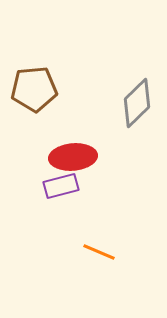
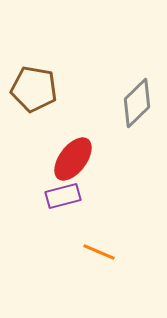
brown pentagon: rotated 15 degrees clockwise
red ellipse: moved 2 px down; rotated 48 degrees counterclockwise
purple rectangle: moved 2 px right, 10 px down
